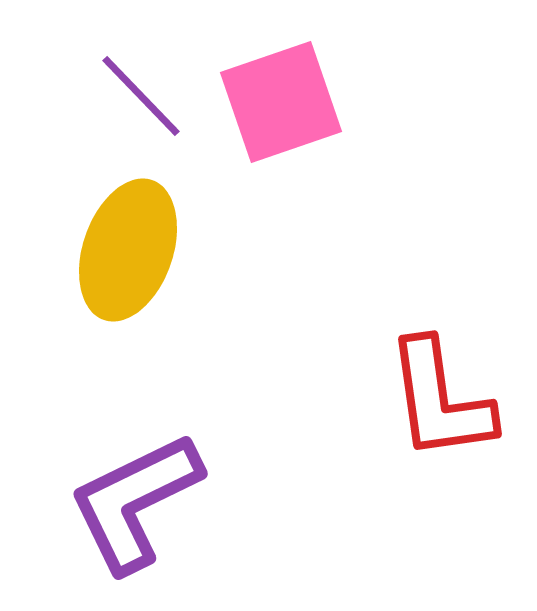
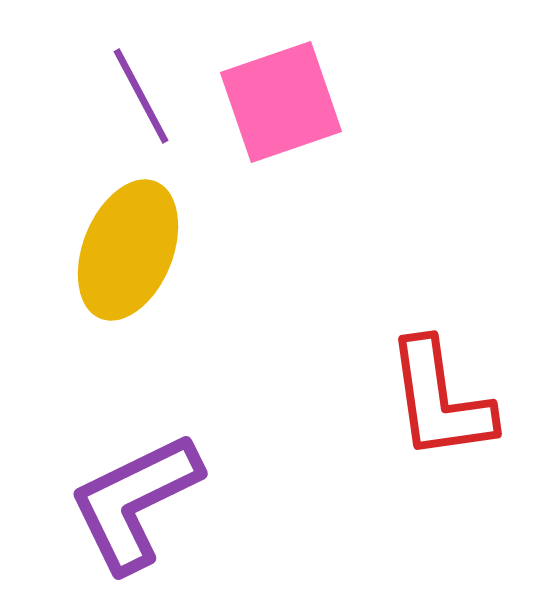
purple line: rotated 16 degrees clockwise
yellow ellipse: rotated 3 degrees clockwise
